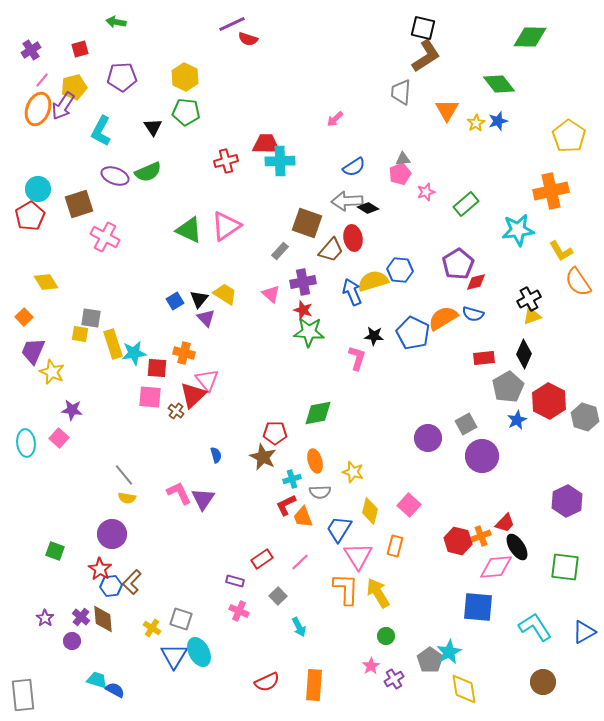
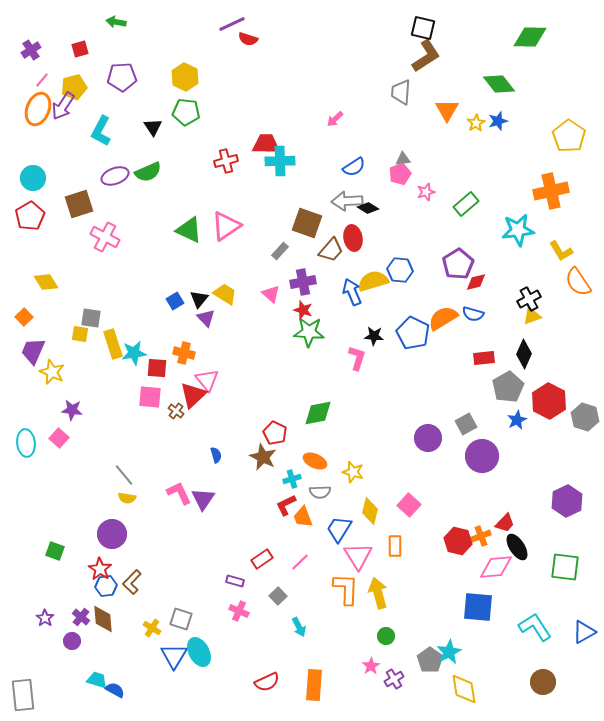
purple ellipse at (115, 176): rotated 40 degrees counterclockwise
cyan circle at (38, 189): moved 5 px left, 11 px up
red pentagon at (275, 433): rotated 25 degrees clockwise
orange ellipse at (315, 461): rotated 50 degrees counterclockwise
orange rectangle at (395, 546): rotated 15 degrees counterclockwise
blue hexagon at (111, 586): moved 5 px left
yellow arrow at (378, 593): rotated 16 degrees clockwise
